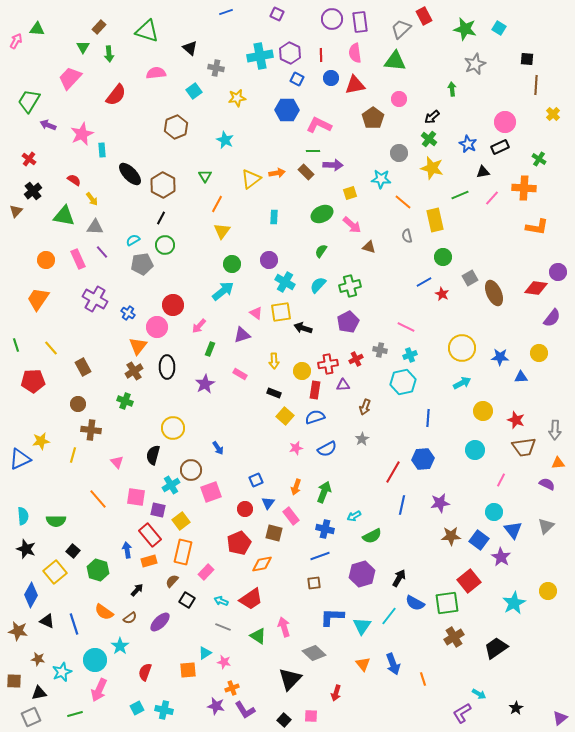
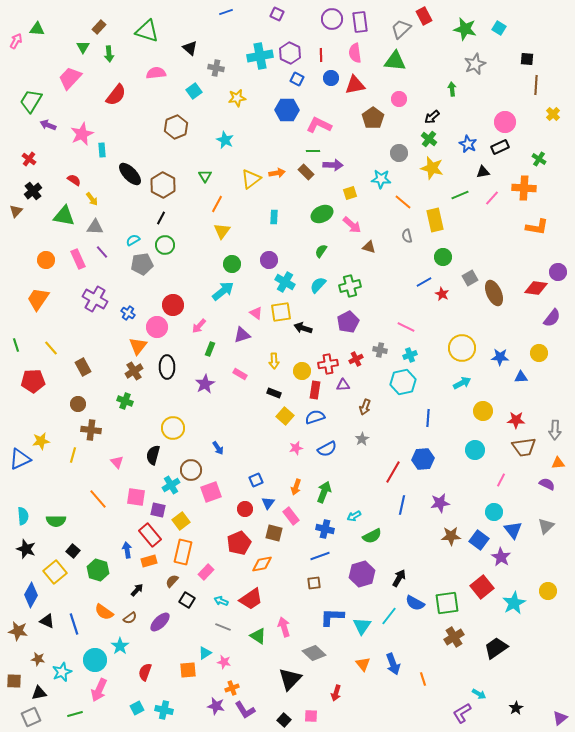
green trapezoid at (29, 101): moved 2 px right
red star at (516, 420): rotated 18 degrees counterclockwise
red square at (469, 581): moved 13 px right, 6 px down
